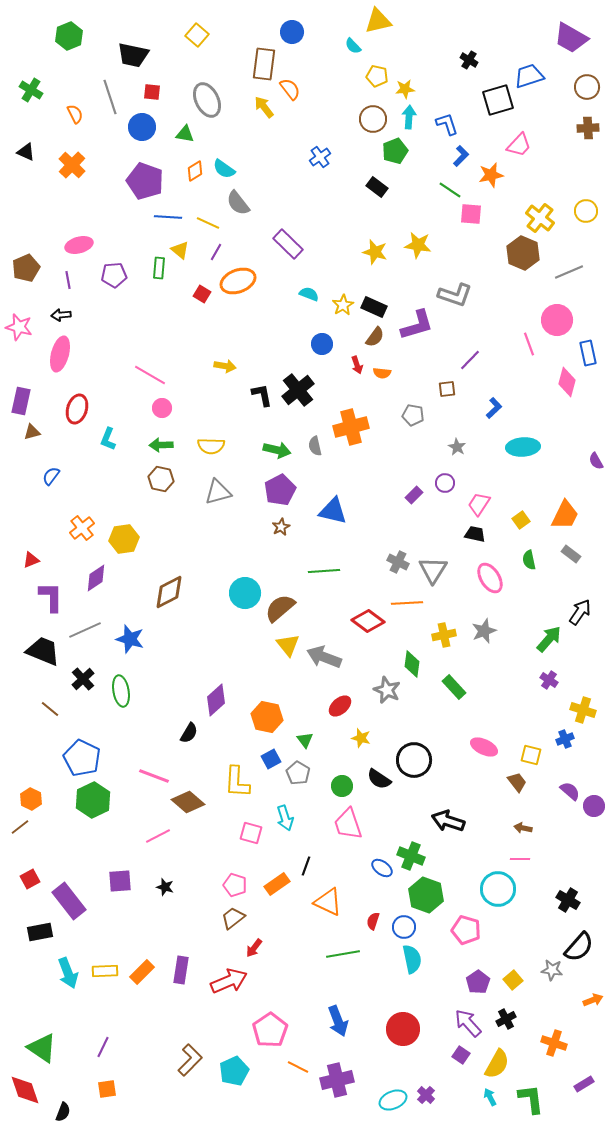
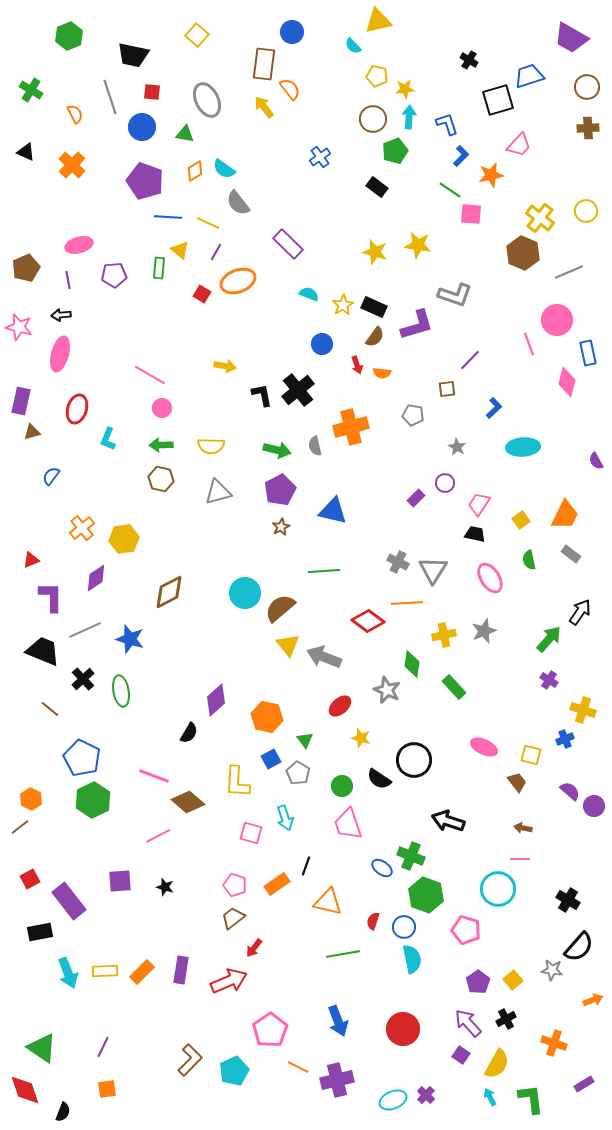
purple rectangle at (414, 495): moved 2 px right, 3 px down
orange triangle at (328, 902): rotated 12 degrees counterclockwise
